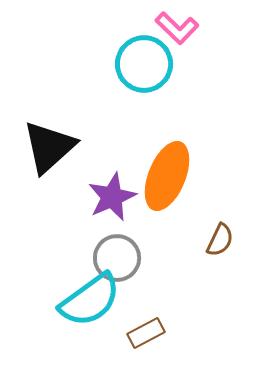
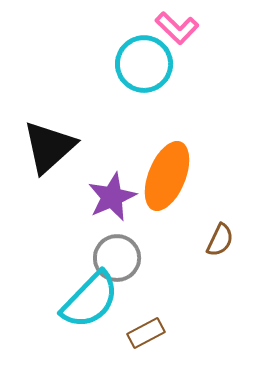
cyan semicircle: rotated 10 degrees counterclockwise
